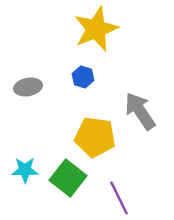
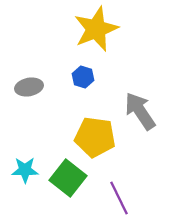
gray ellipse: moved 1 px right
